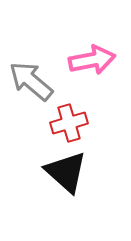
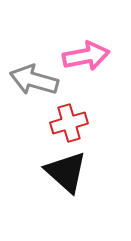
pink arrow: moved 6 px left, 4 px up
gray arrow: moved 3 px right, 1 px up; rotated 24 degrees counterclockwise
